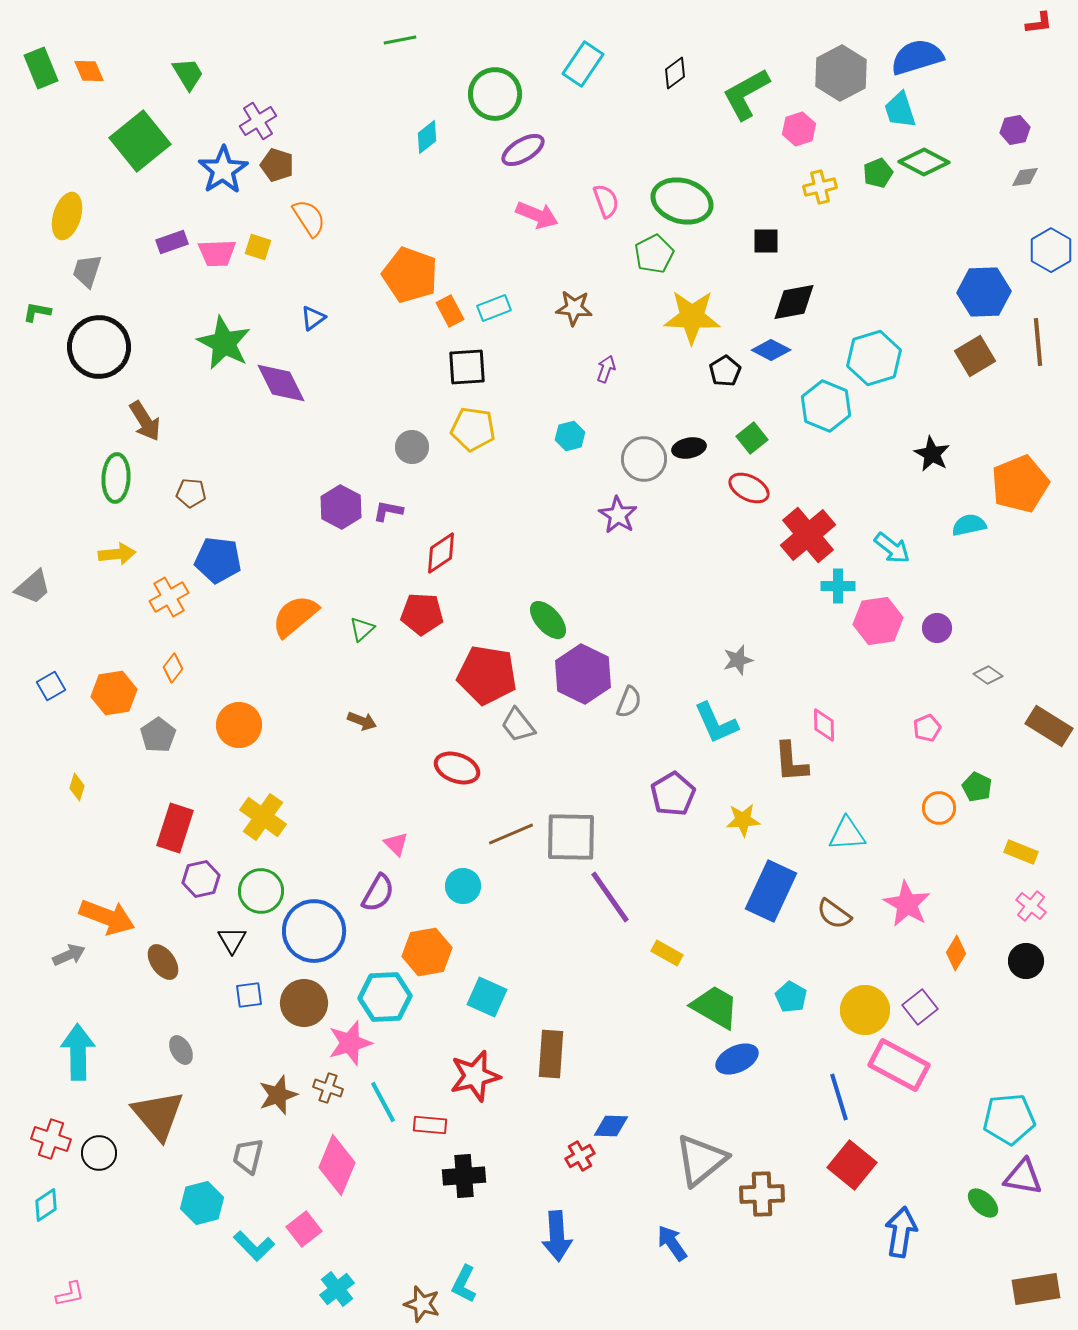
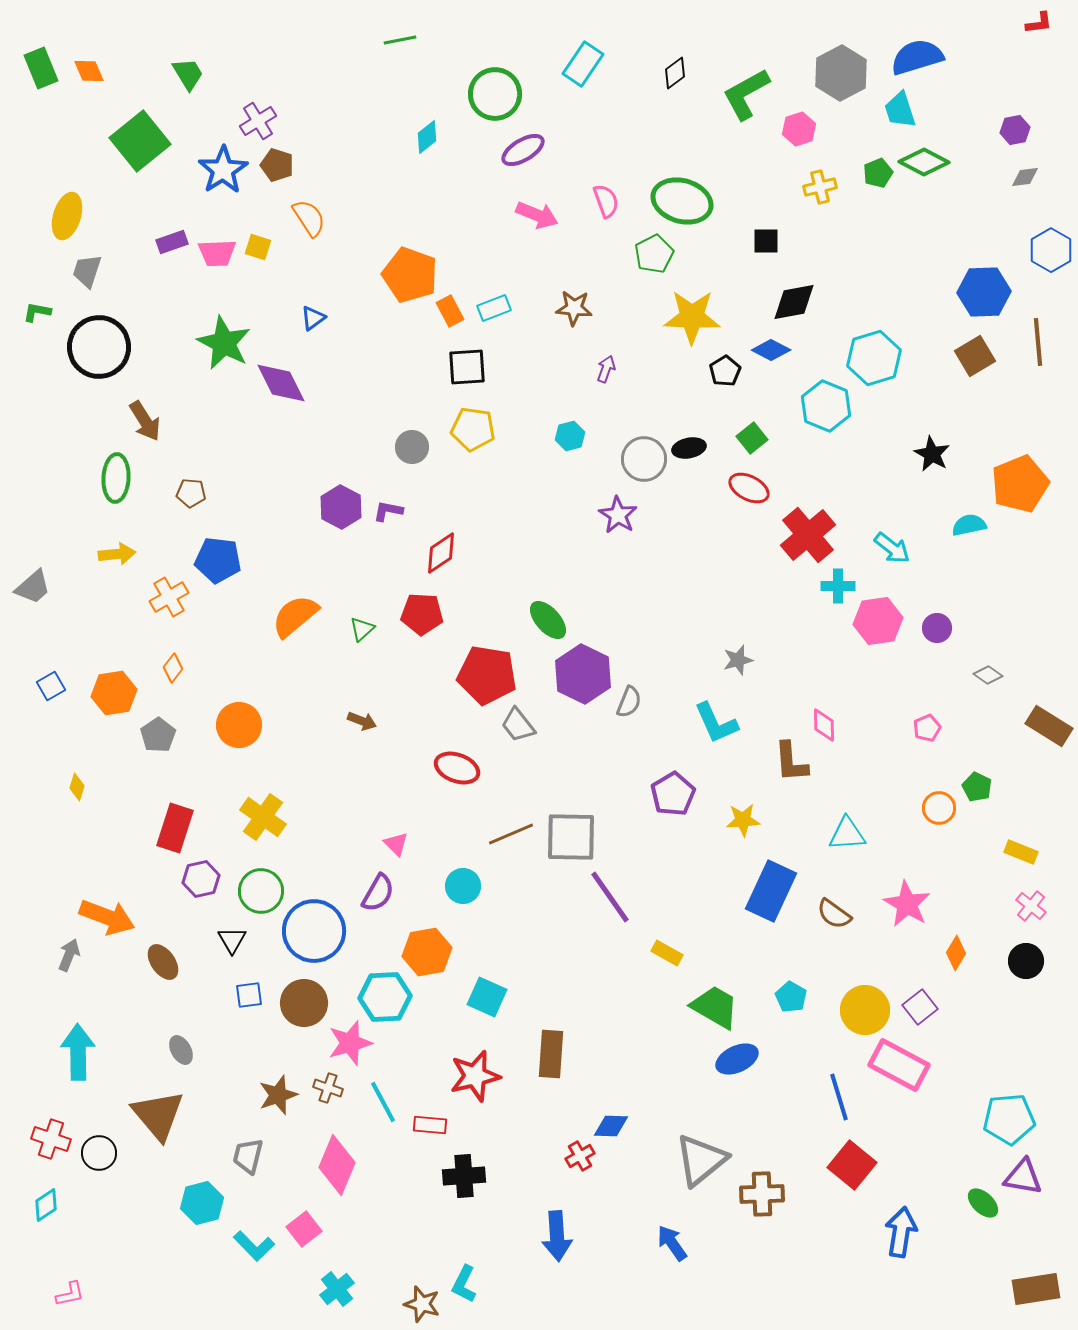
gray arrow at (69, 955): rotated 44 degrees counterclockwise
